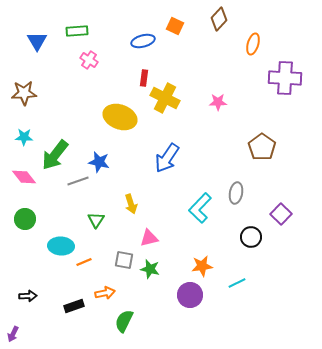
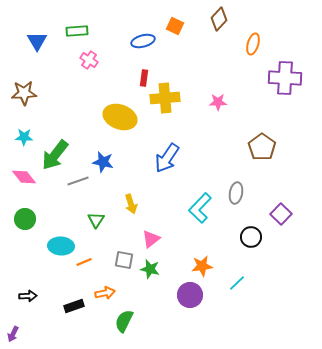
yellow cross: rotated 32 degrees counterclockwise
blue star: moved 4 px right
pink triangle: moved 2 px right, 1 px down; rotated 24 degrees counterclockwise
cyan line: rotated 18 degrees counterclockwise
